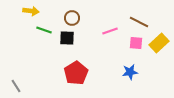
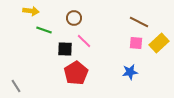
brown circle: moved 2 px right
pink line: moved 26 px left, 10 px down; rotated 63 degrees clockwise
black square: moved 2 px left, 11 px down
